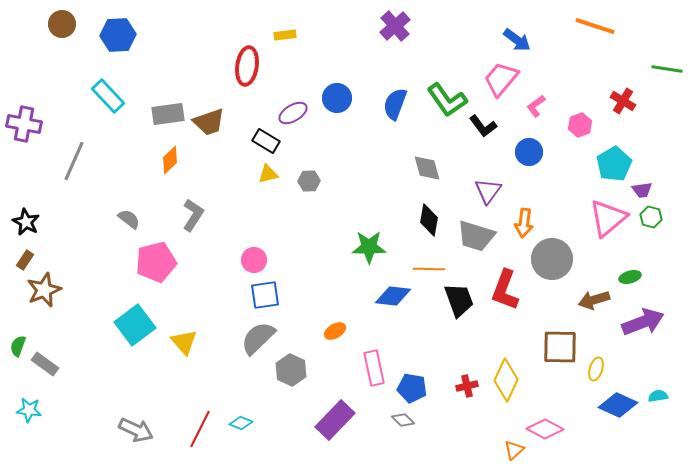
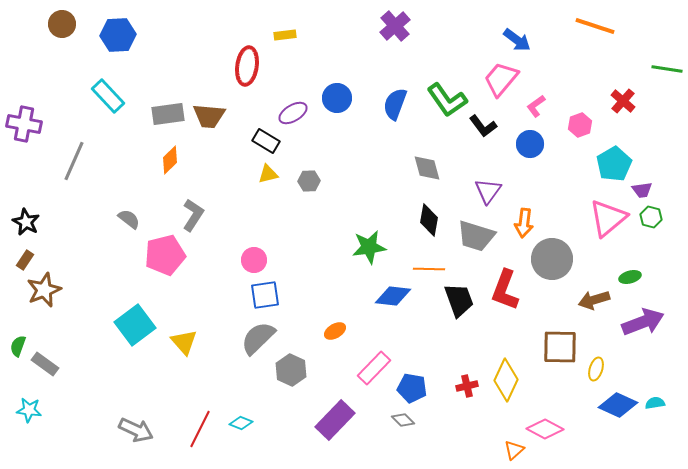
red cross at (623, 101): rotated 10 degrees clockwise
brown trapezoid at (209, 122): moved 6 px up; rotated 24 degrees clockwise
blue circle at (529, 152): moved 1 px right, 8 px up
green star at (369, 247): rotated 8 degrees counterclockwise
pink pentagon at (156, 262): moved 9 px right, 7 px up
pink rectangle at (374, 368): rotated 56 degrees clockwise
cyan semicircle at (658, 396): moved 3 px left, 7 px down
